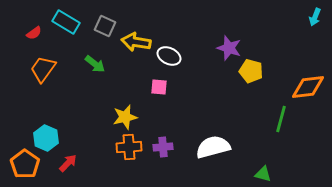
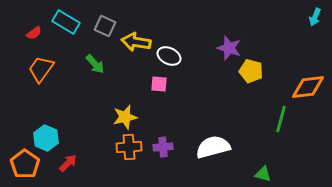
green arrow: rotated 10 degrees clockwise
orange trapezoid: moved 2 px left
pink square: moved 3 px up
